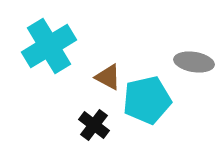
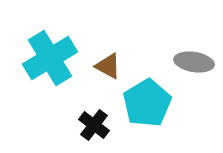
cyan cross: moved 1 px right, 12 px down
brown triangle: moved 11 px up
cyan pentagon: moved 3 px down; rotated 18 degrees counterclockwise
